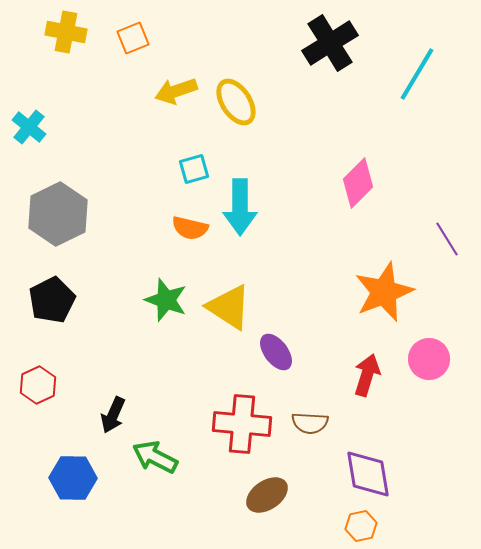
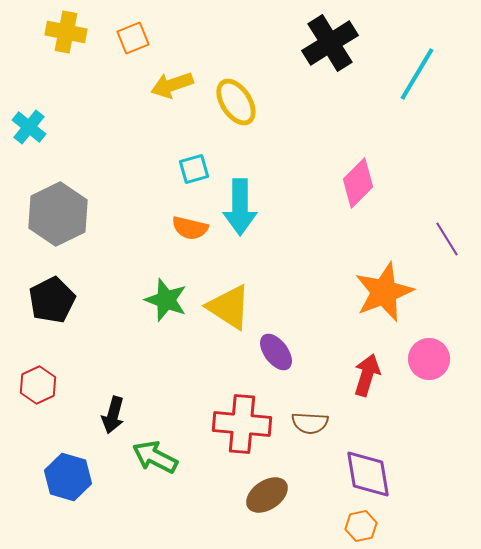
yellow arrow: moved 4 px left, 6 px up
black arrow: rotated 9 degrees counterclockwise
blue hexagon: moved 5 px left, 1 px up; rotated 15 degrees clockwise
